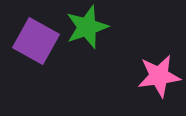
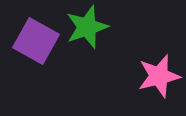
pink star: rotated 6 degrees counterclockwise
